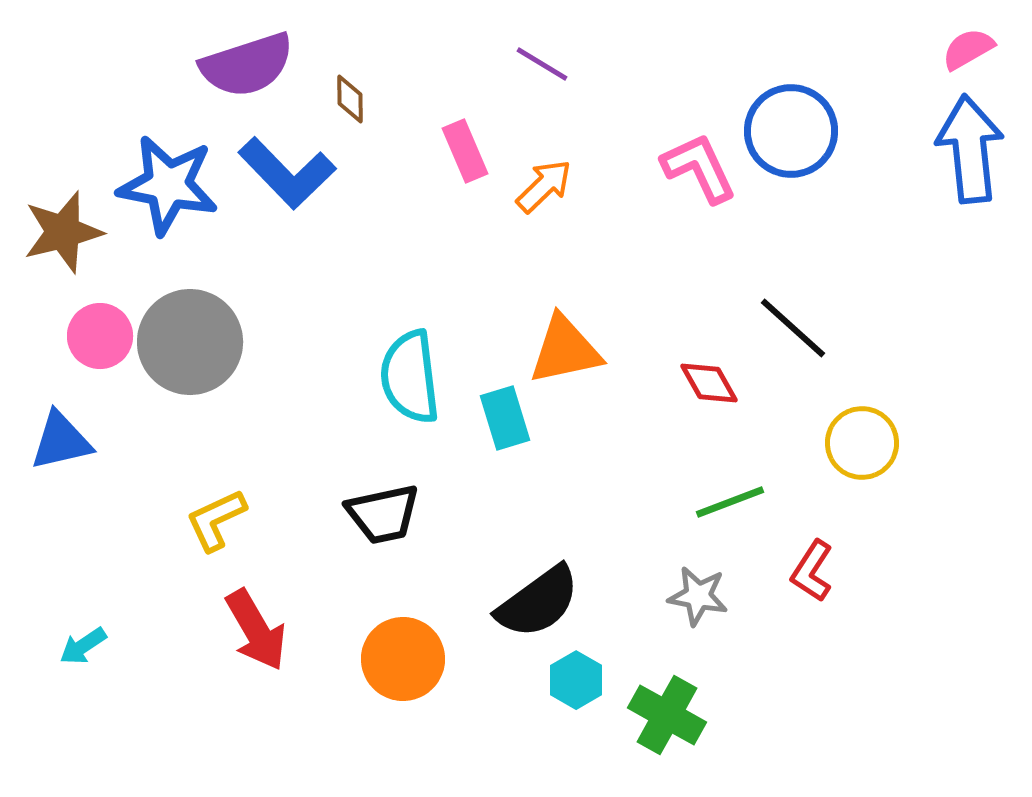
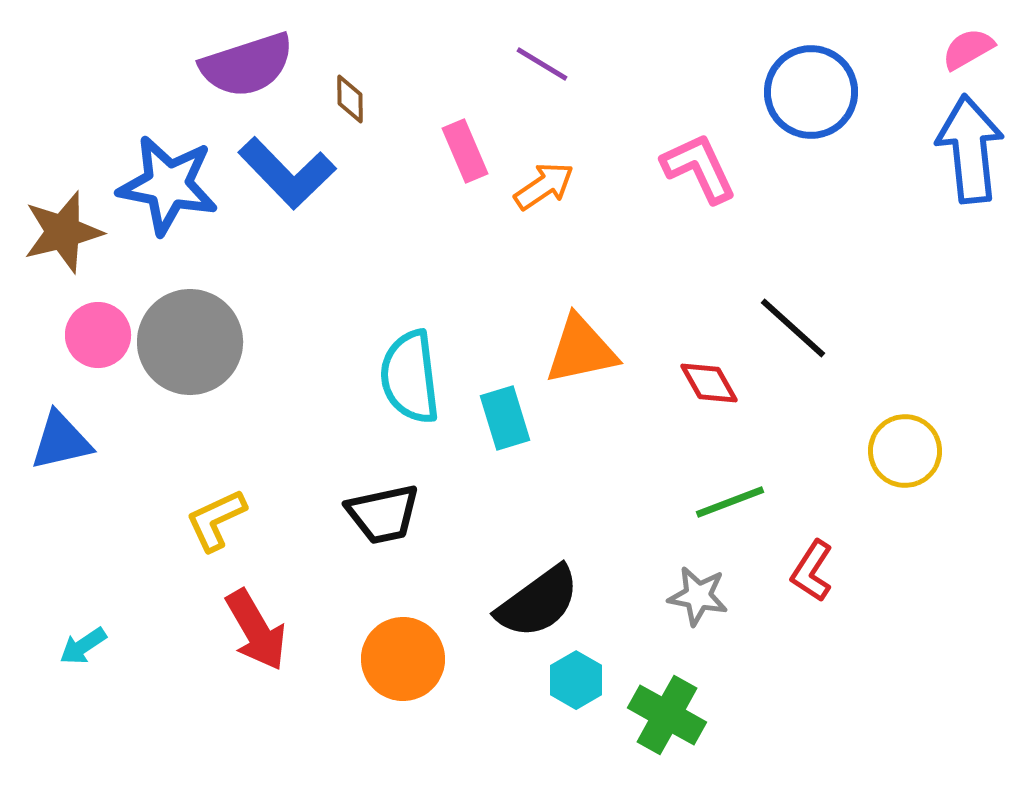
blue circle: moved 20 px right, 39 px up
orange arrow: rotated 10 degrees clockwise
pink circle: moved 2 px left, 1 px up
orange triangle: moved 16 px right
yellow circle: moved 43 px right, 8 px down
